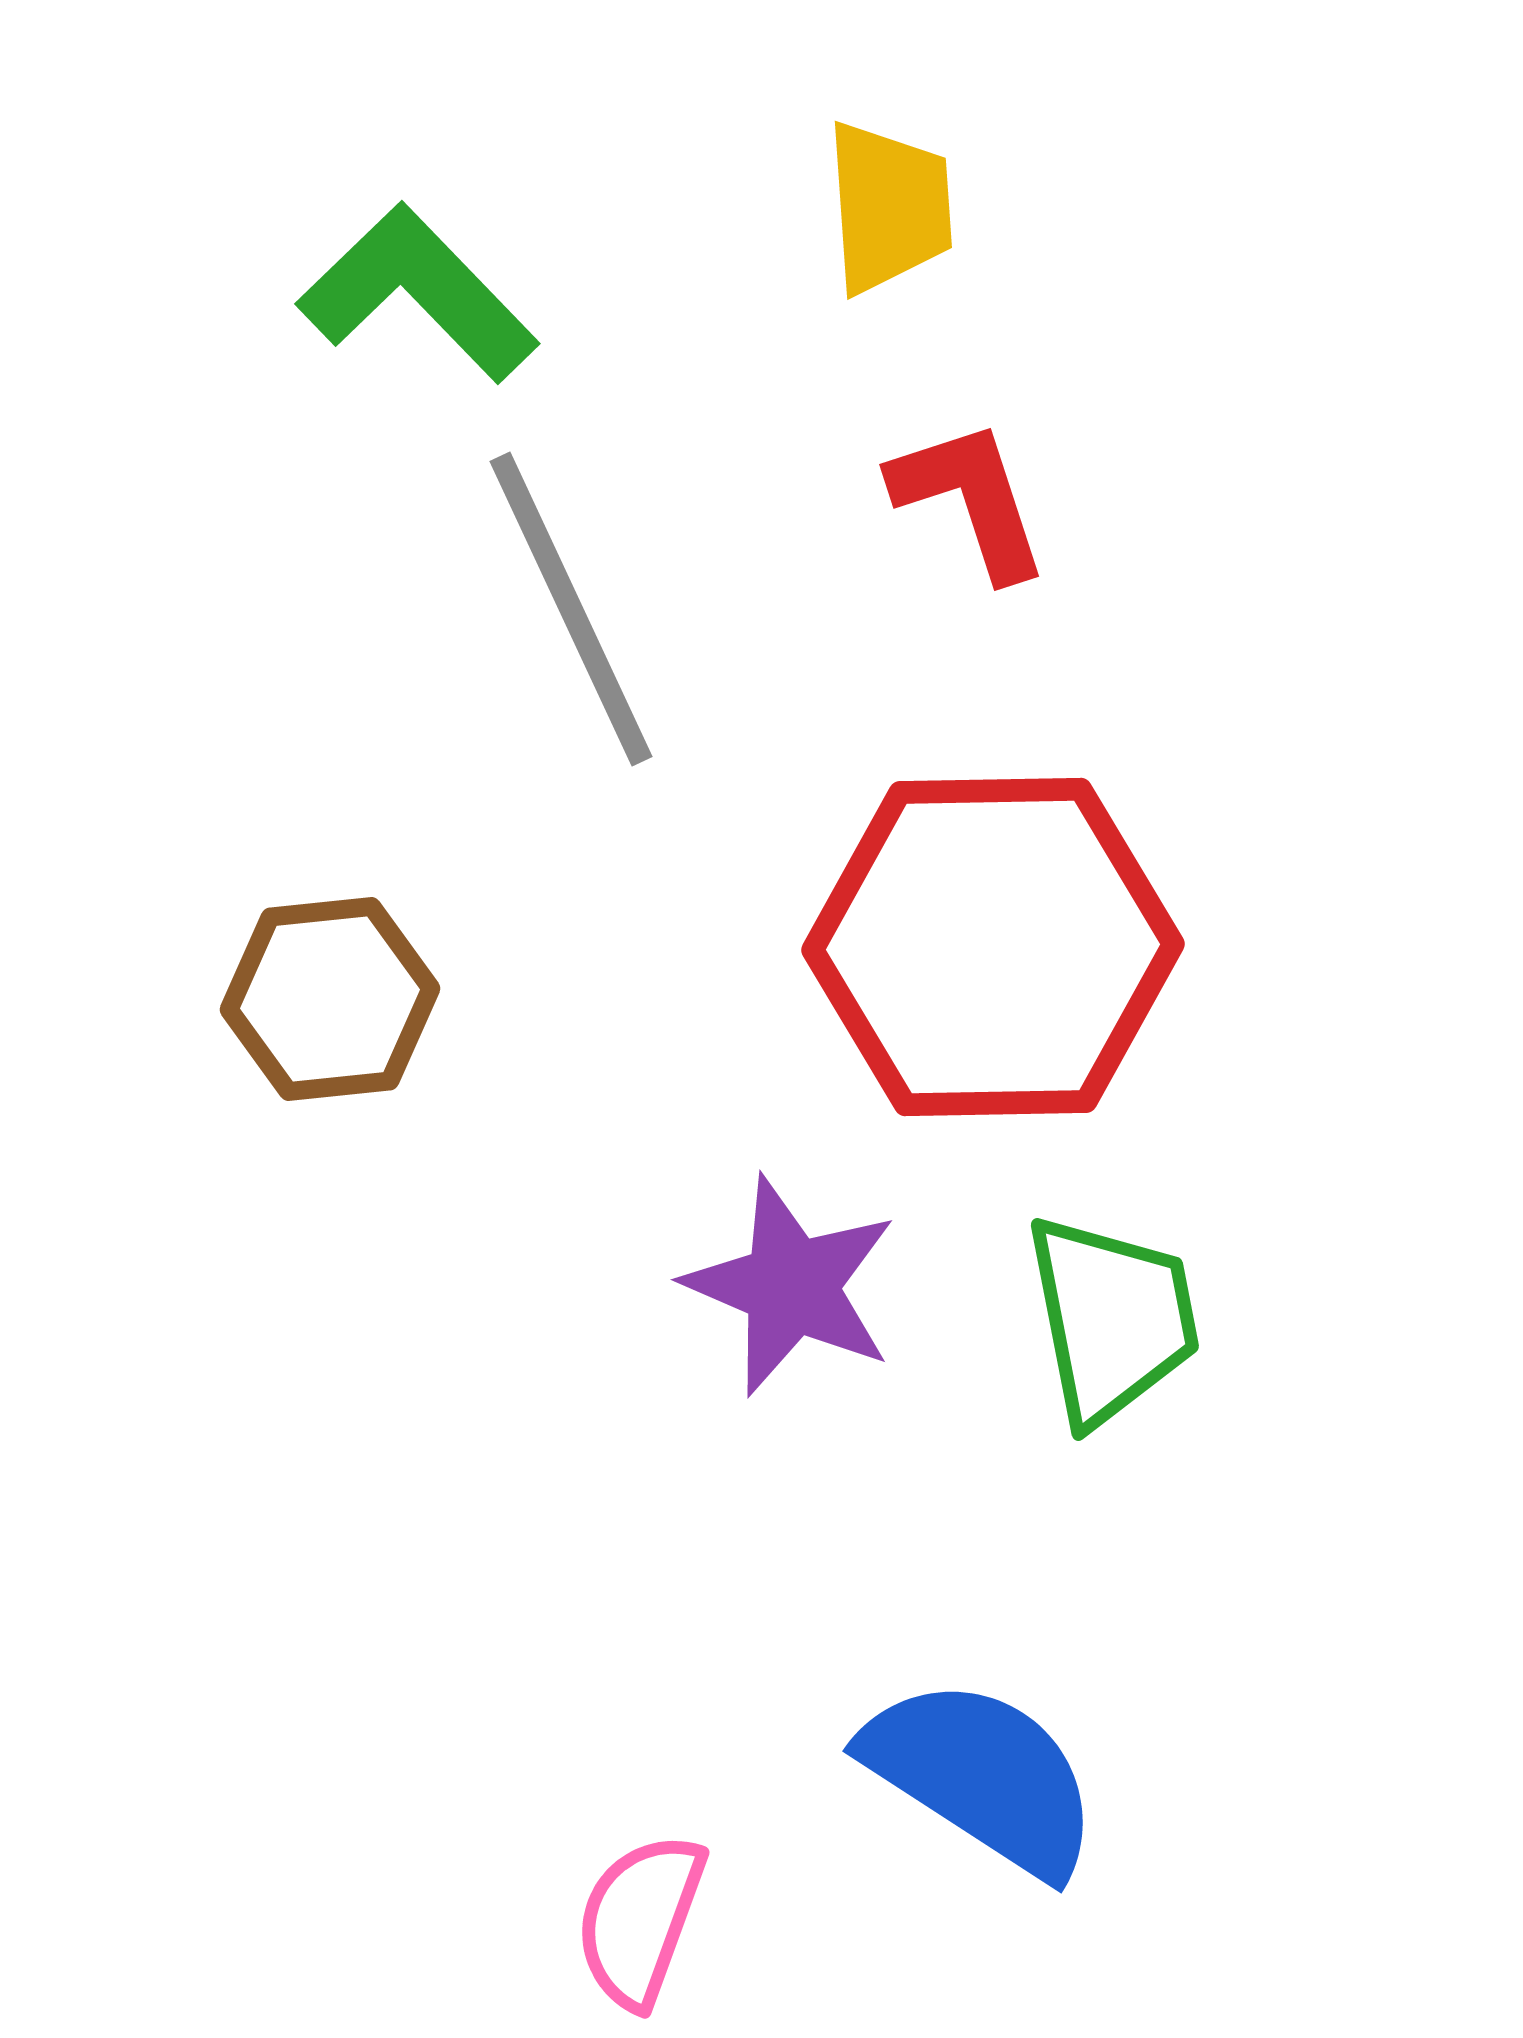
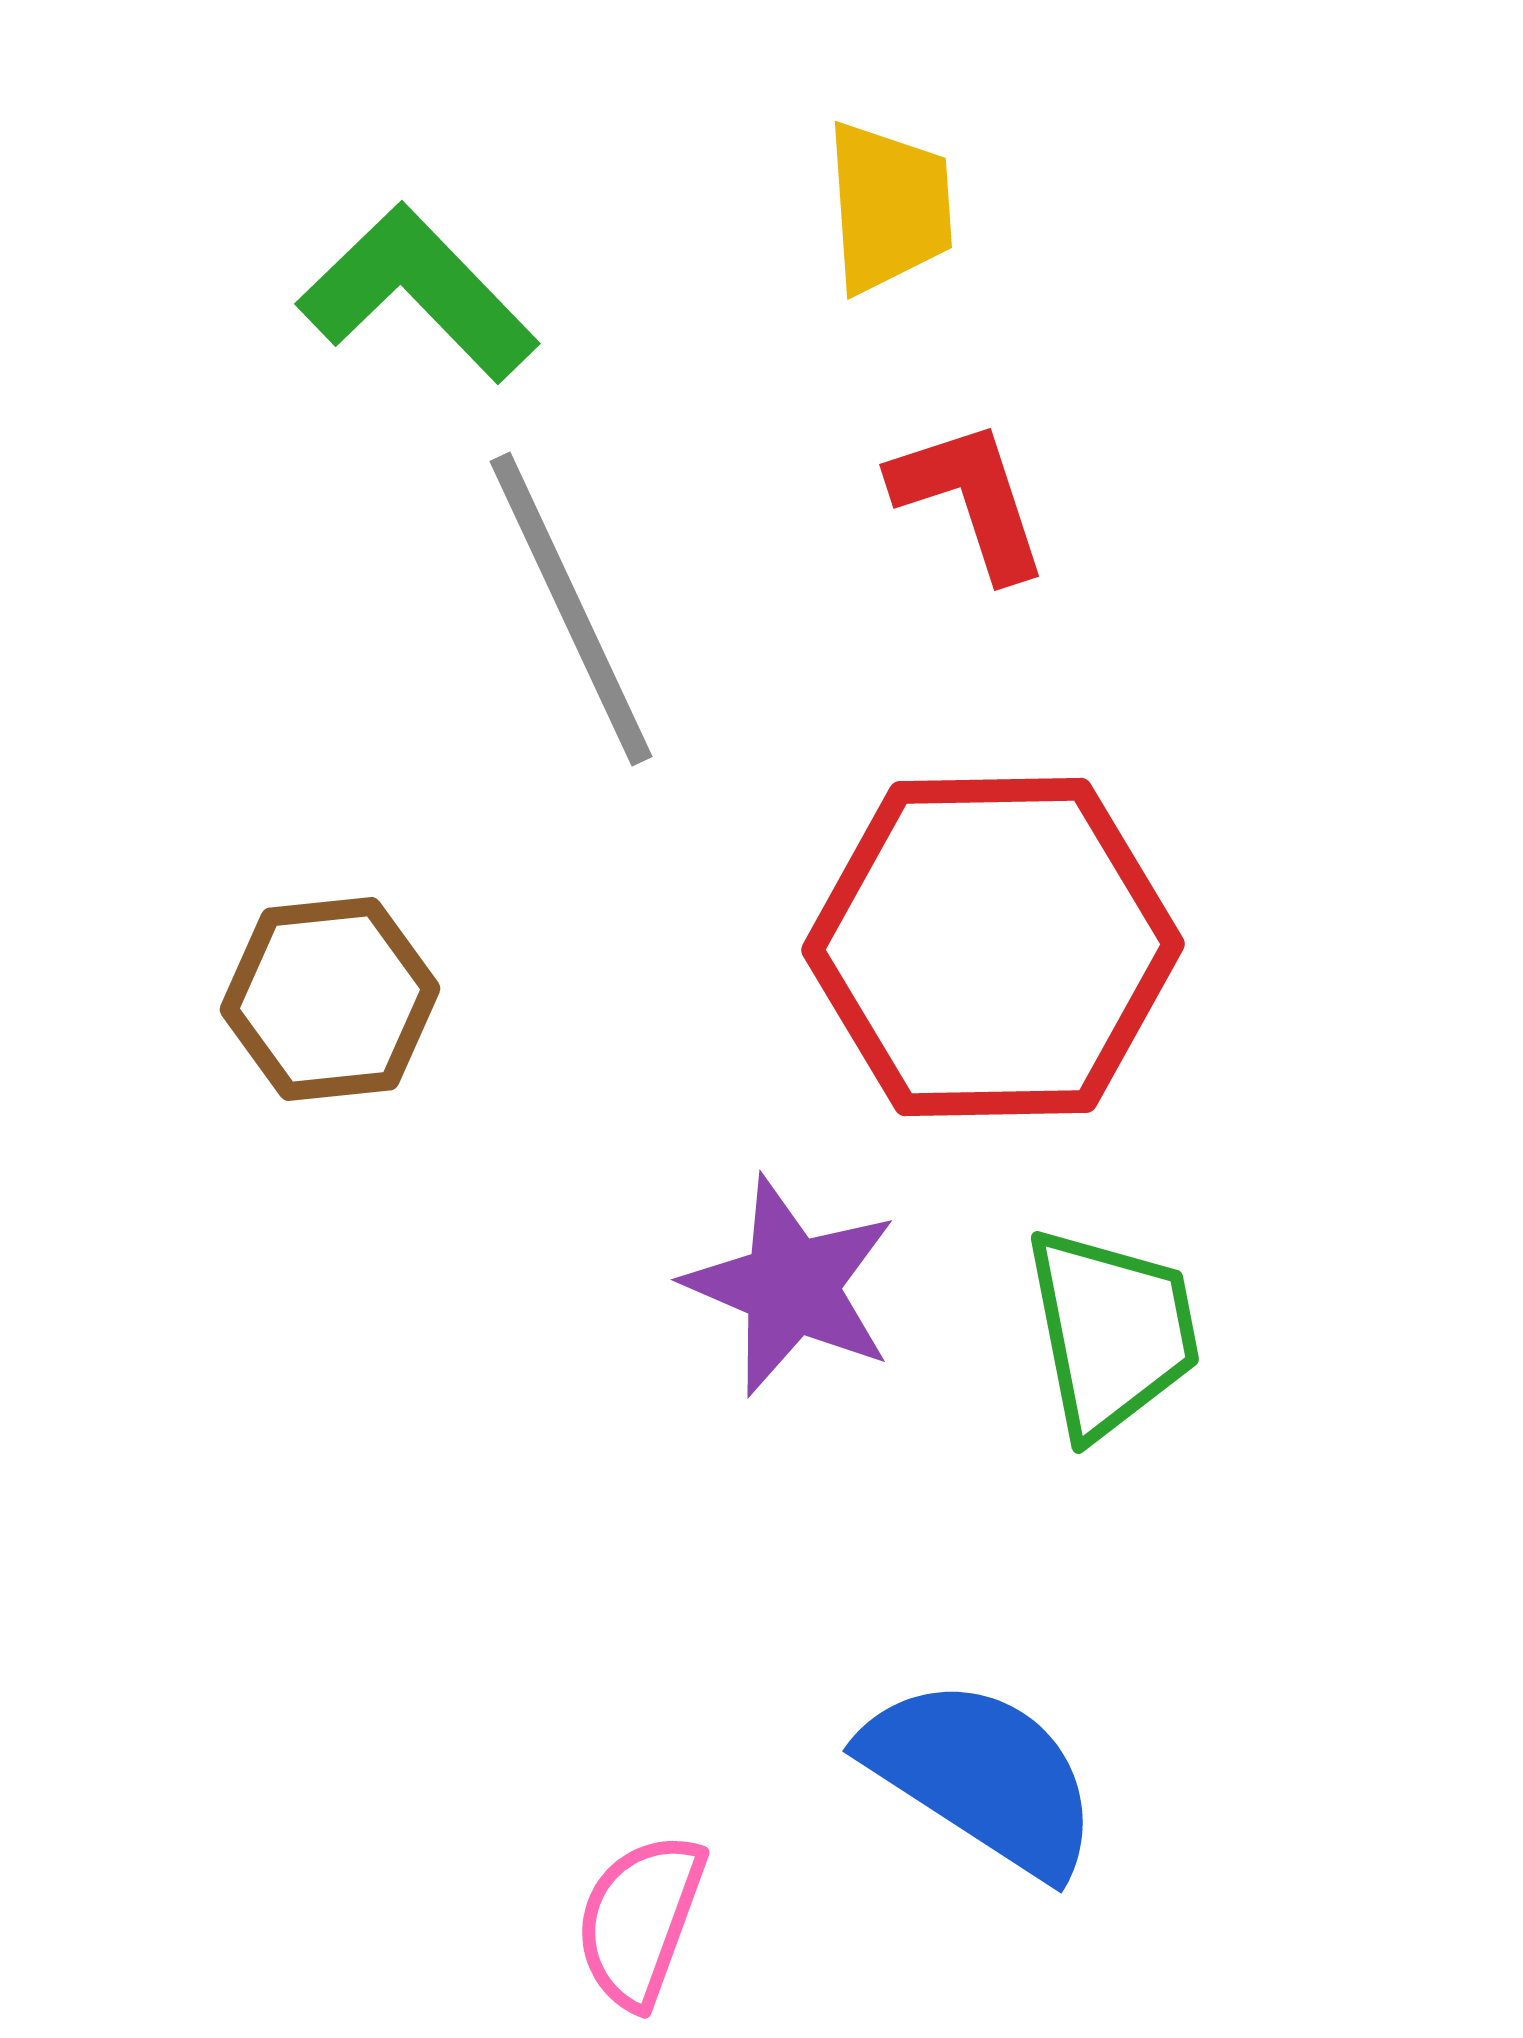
green trapezoid: moved 13 px down
